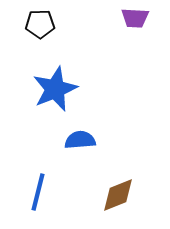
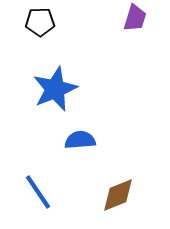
purple trapezoid: rotated 76 degrees counterclockwise
black pentagon: moved 2 px up
blue line: rotated 48 degrees counterclockwise
